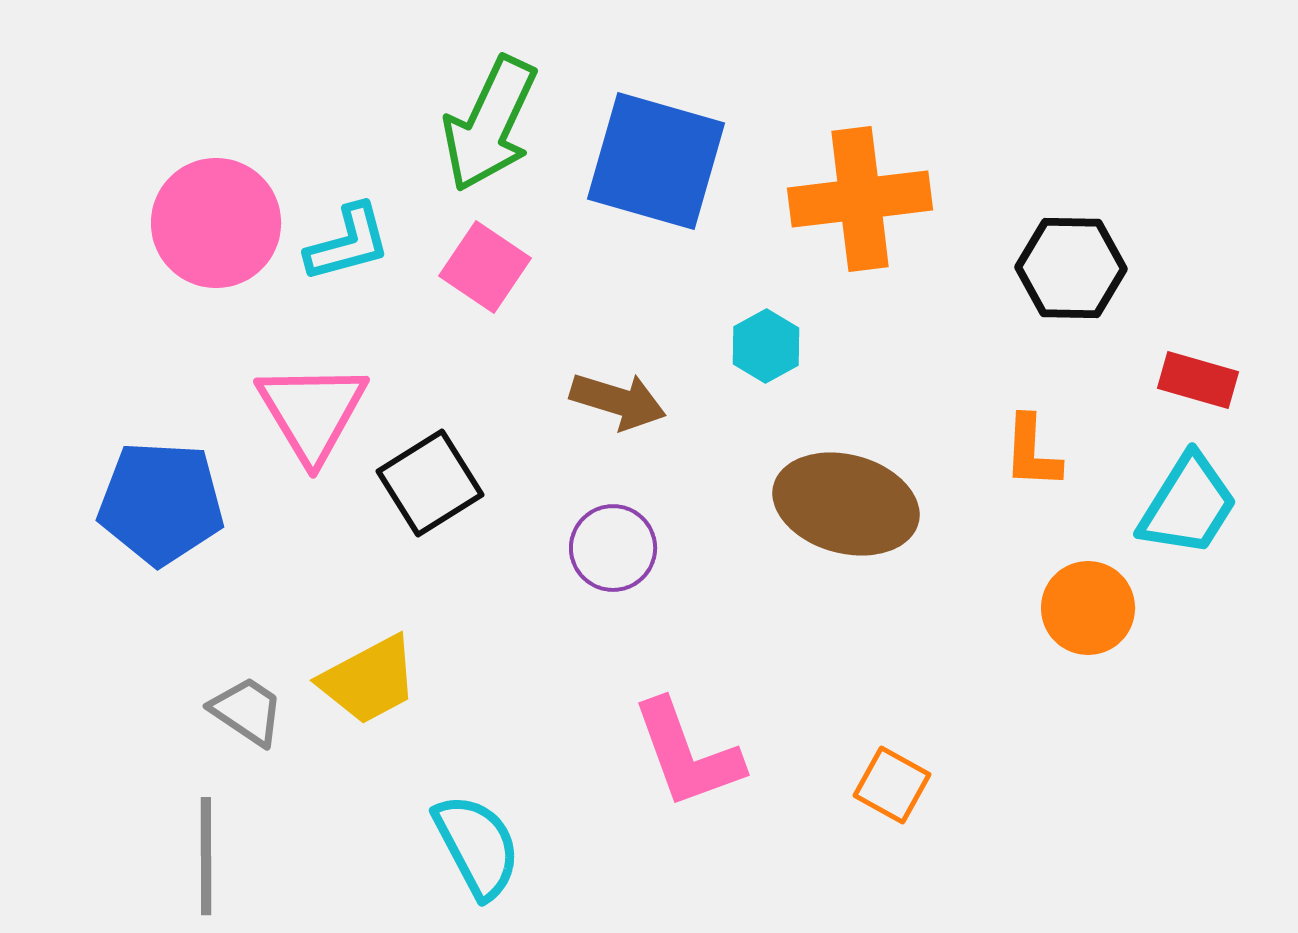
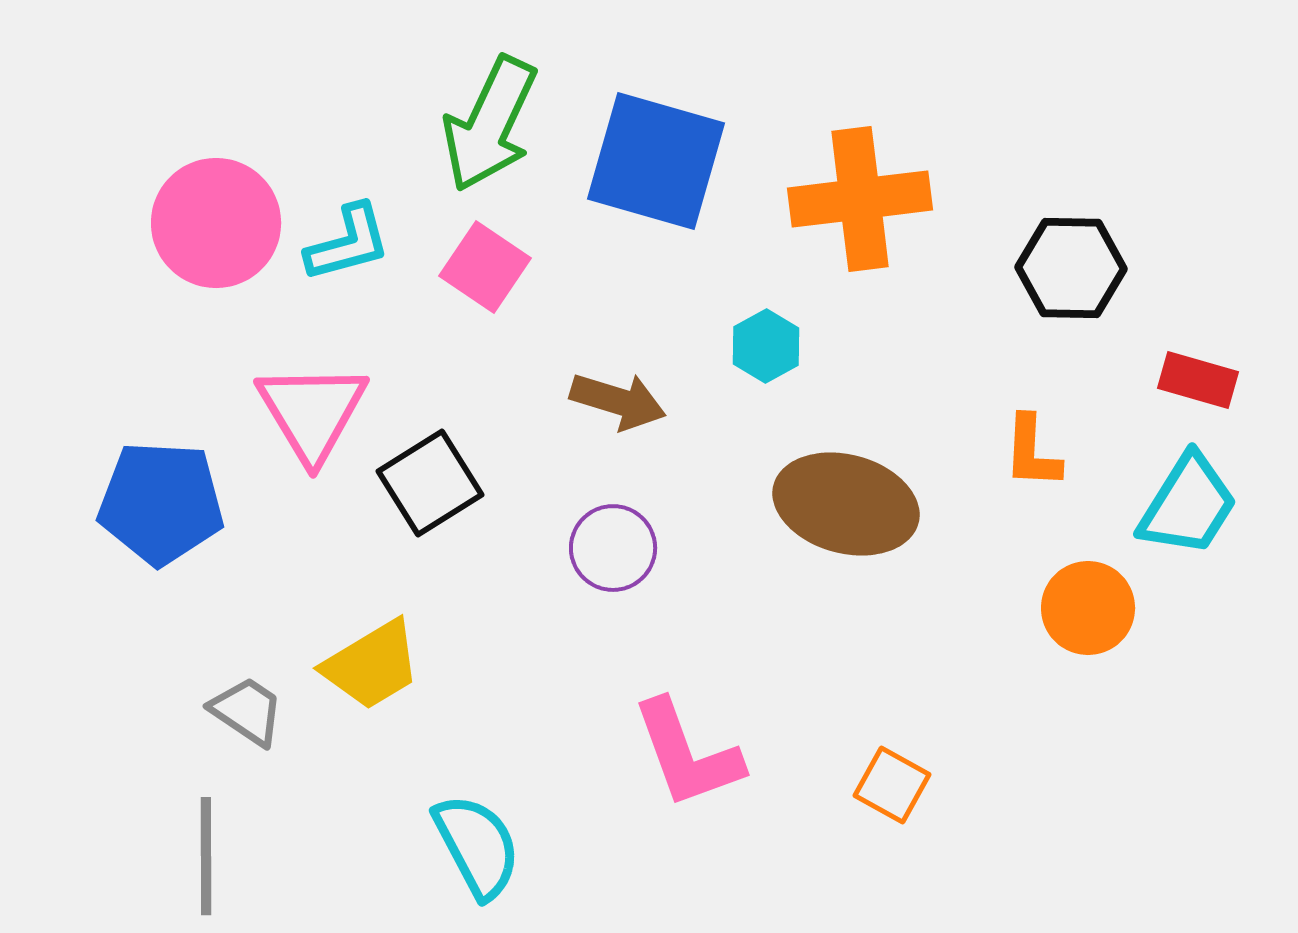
yellow trapezoid: moved 3 px right, 15 px up; rotated 3 degrees counterclockwise
